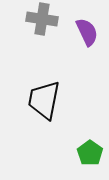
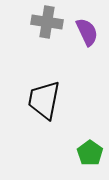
gray cross: moved 5 px right, 3 px down
